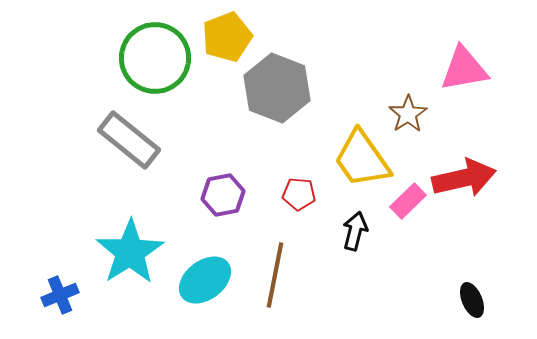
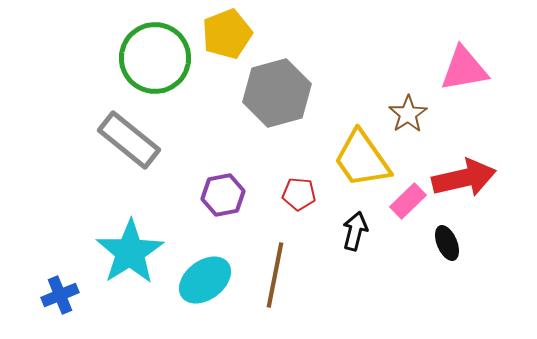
yellow pentagon: moved 3 px up
gray hexagon: moved 5 px down; rotated 24 degrees clockwise
black ellipse: moved 25 px left, 57 px up
